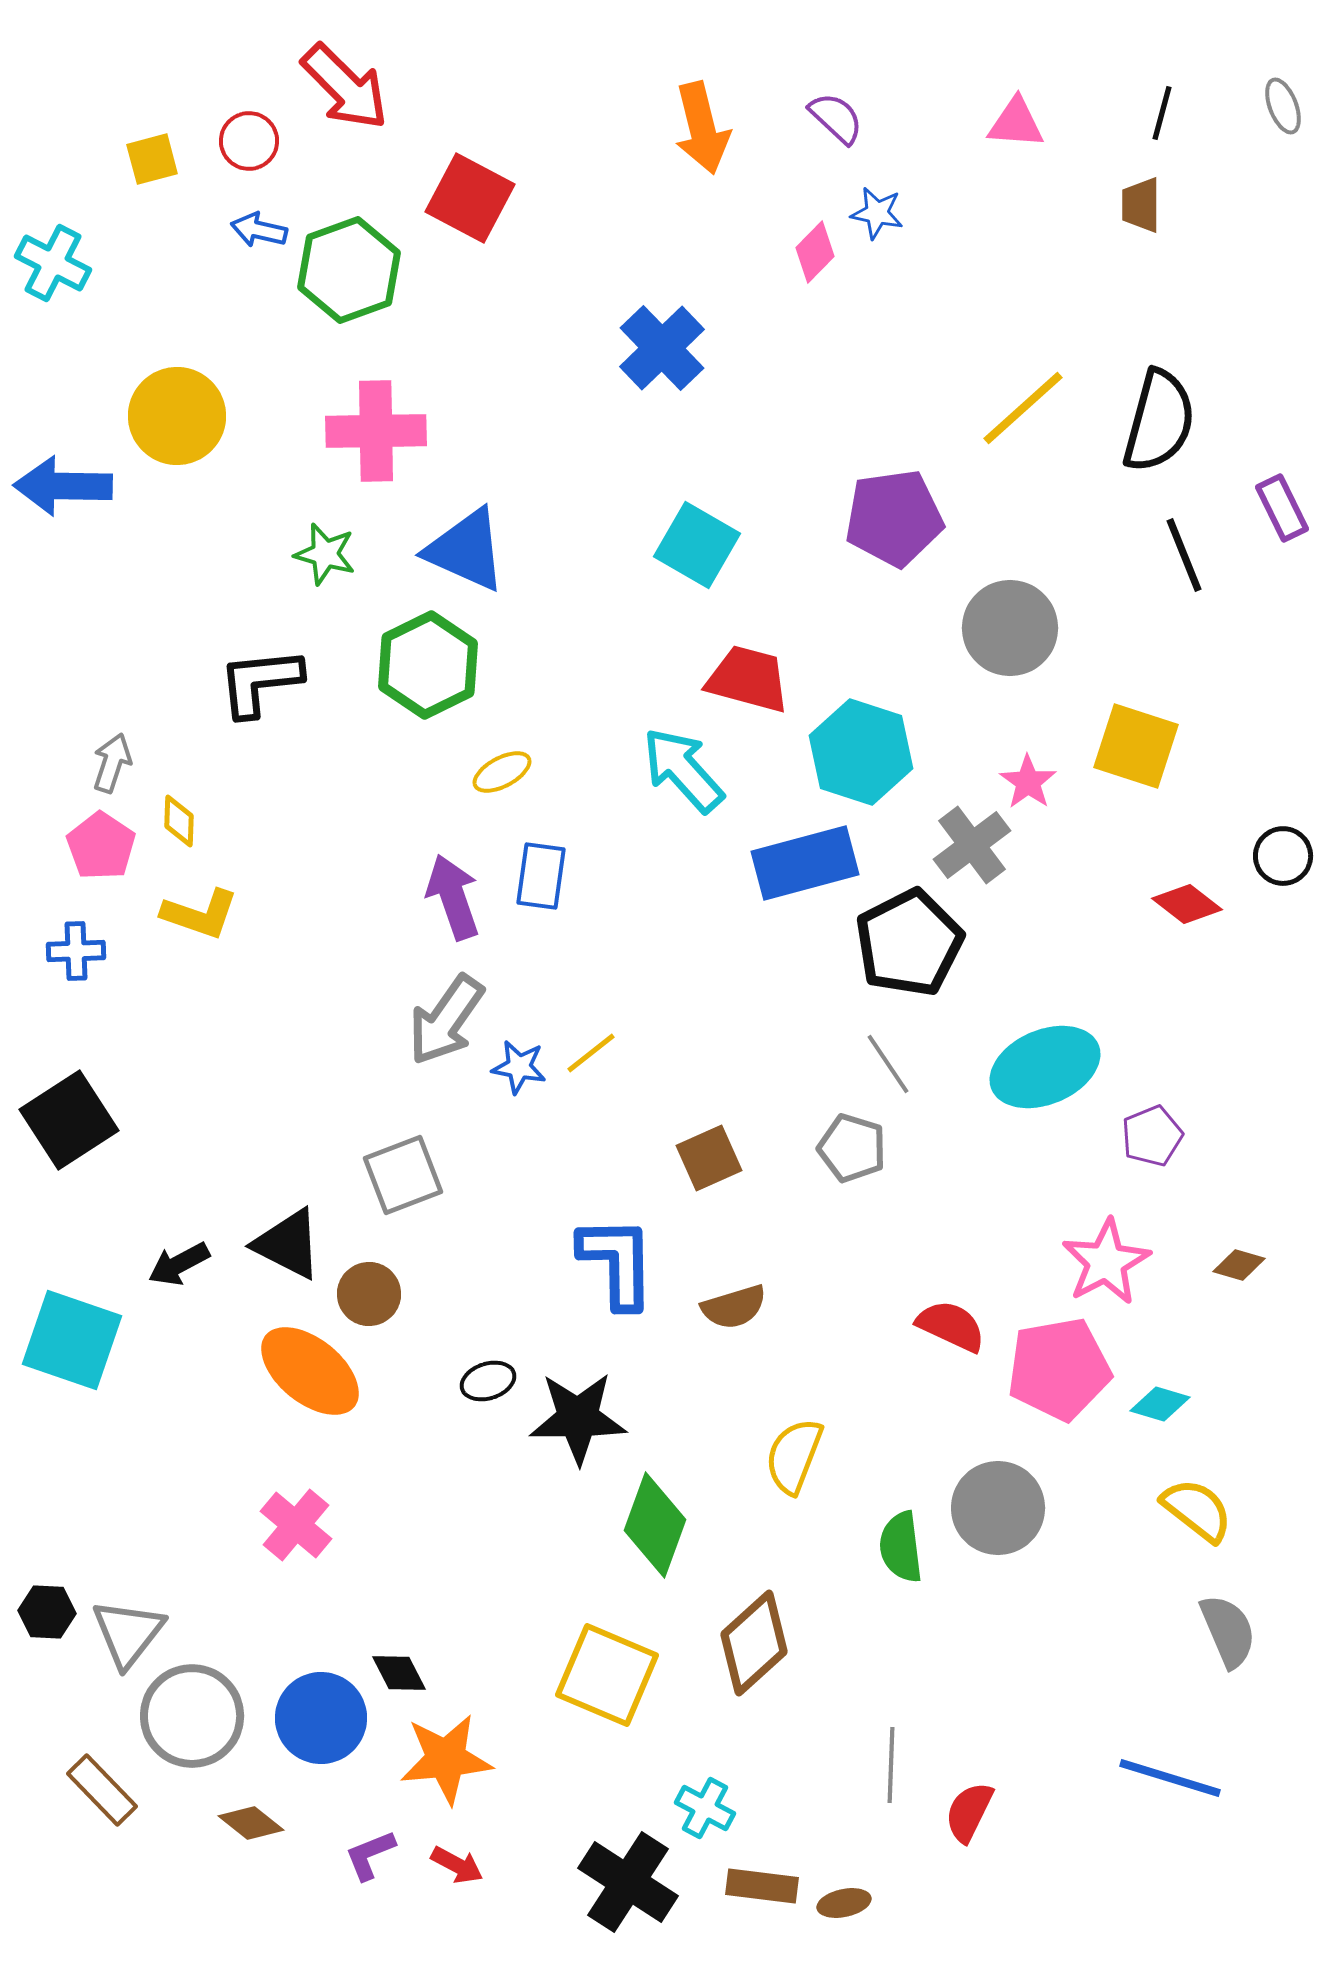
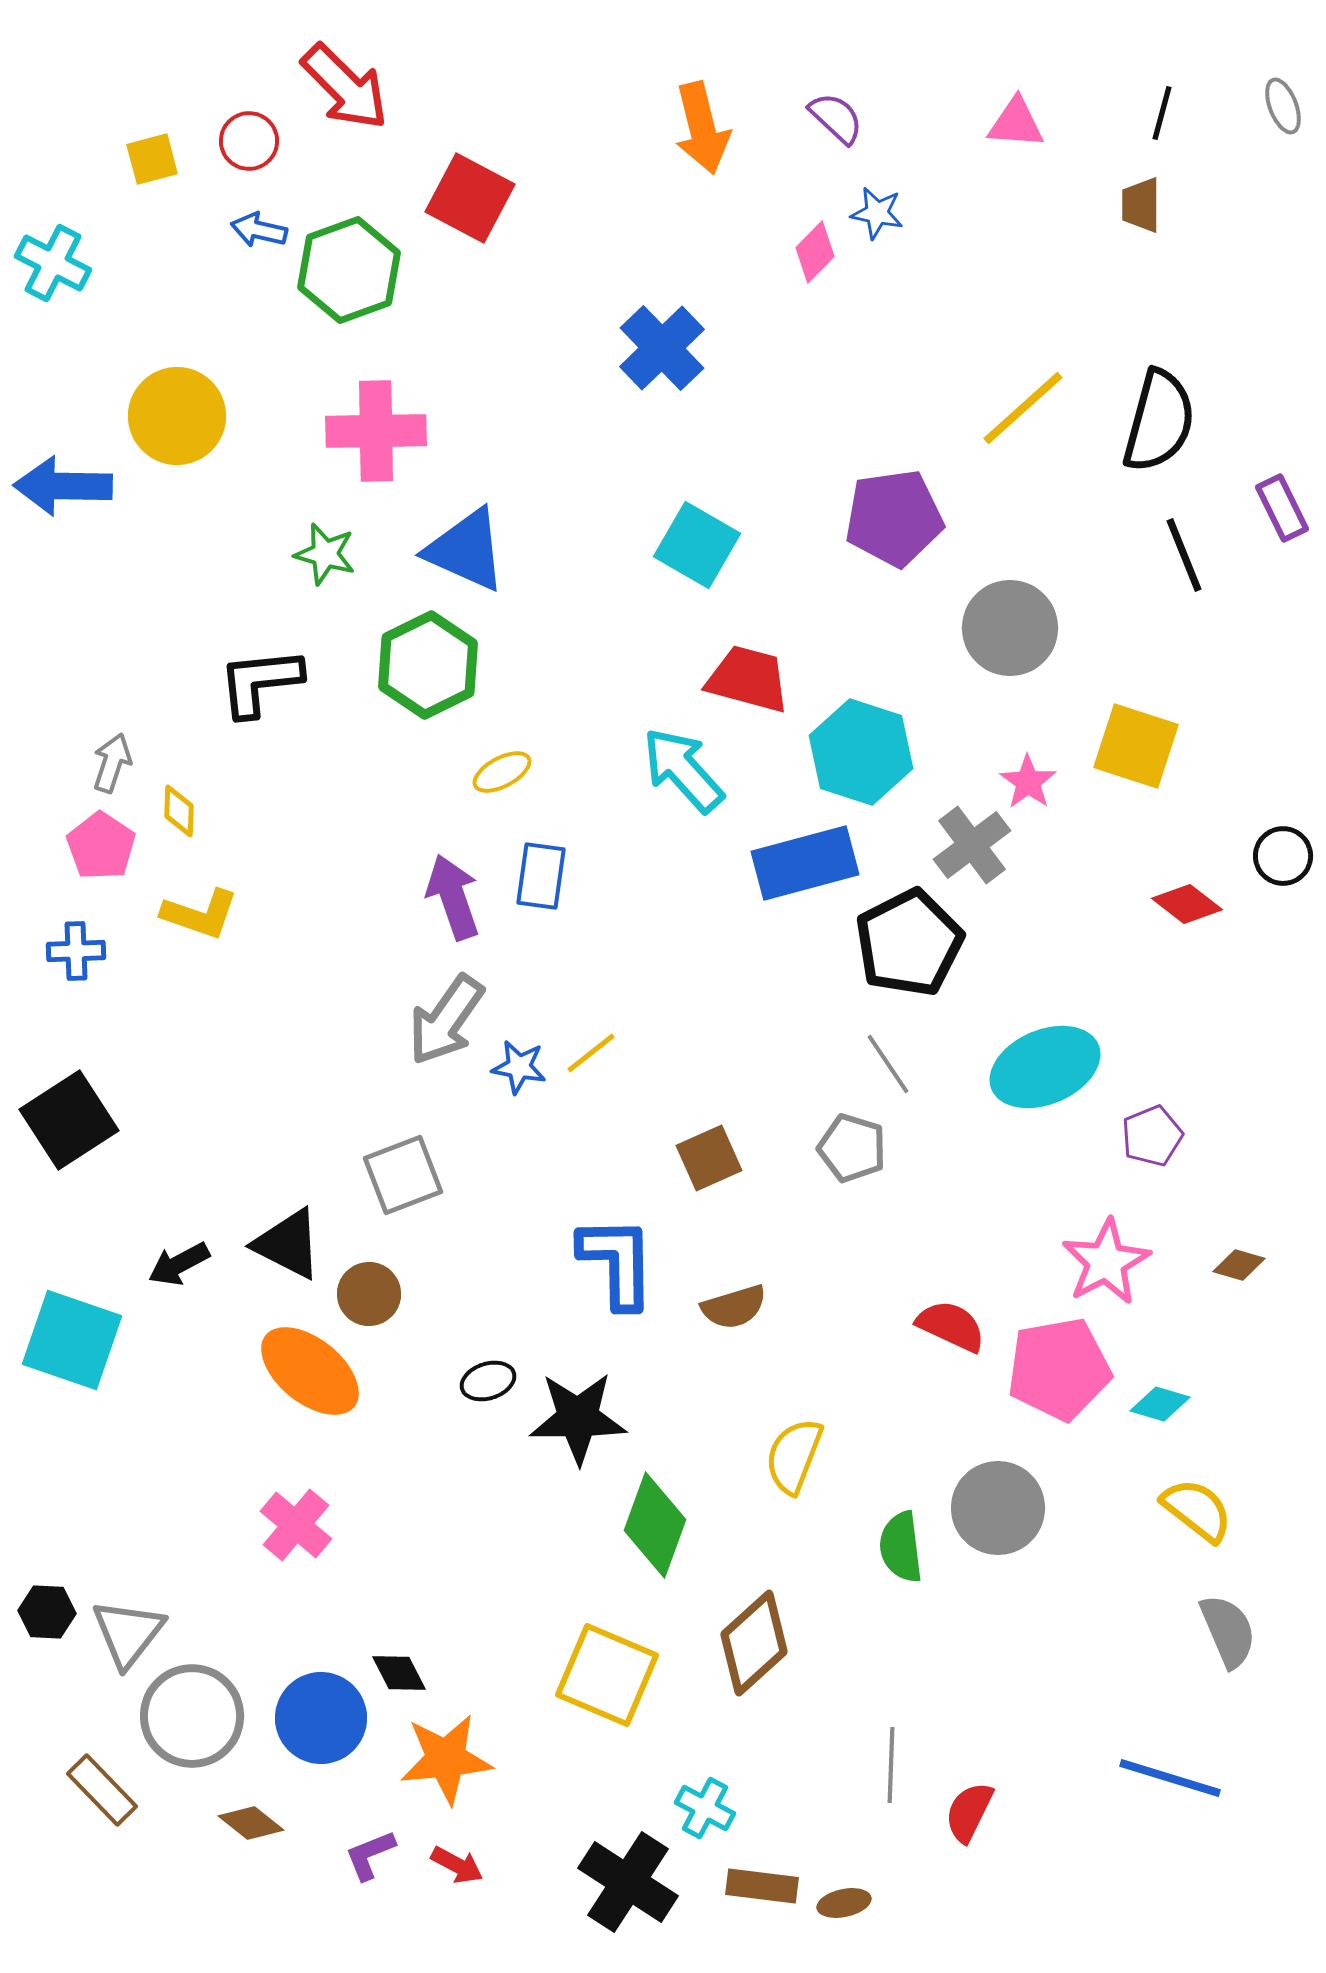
yellow diamond at (179, 821): moved 10 px up
